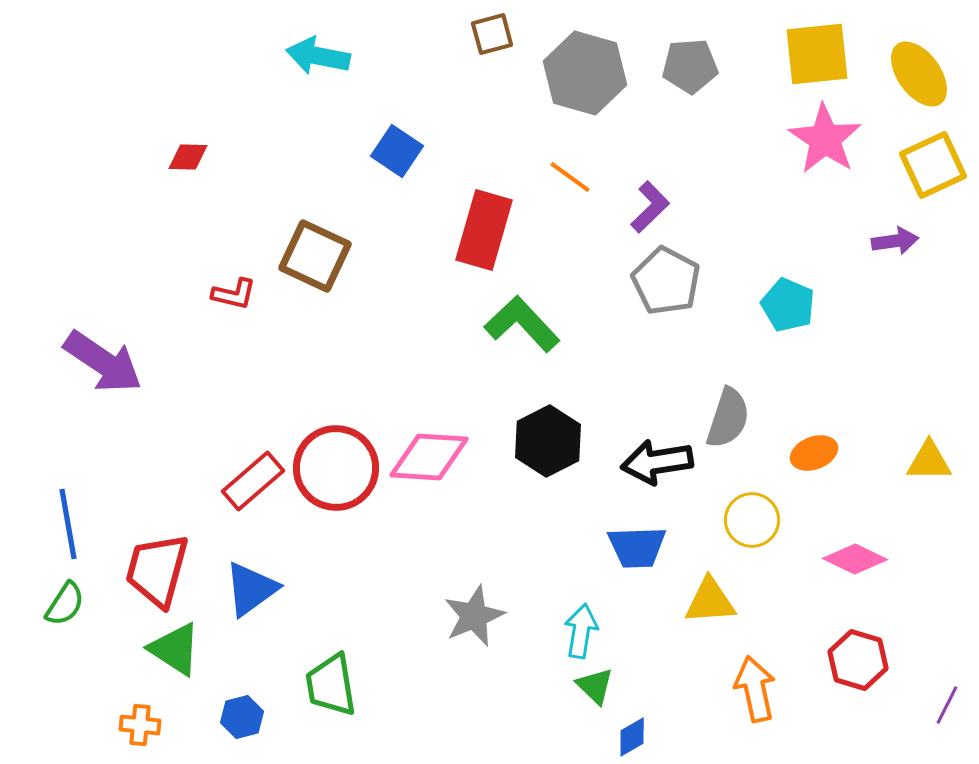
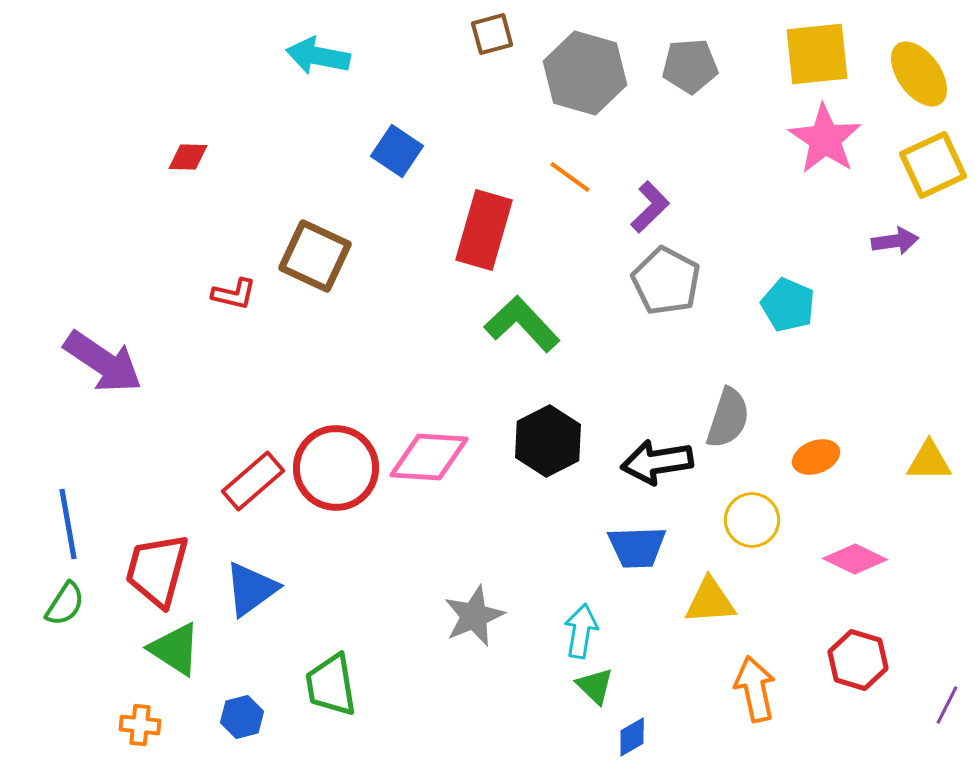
orange ellipse at (814, 453): moved 2 px right, 4 px down
